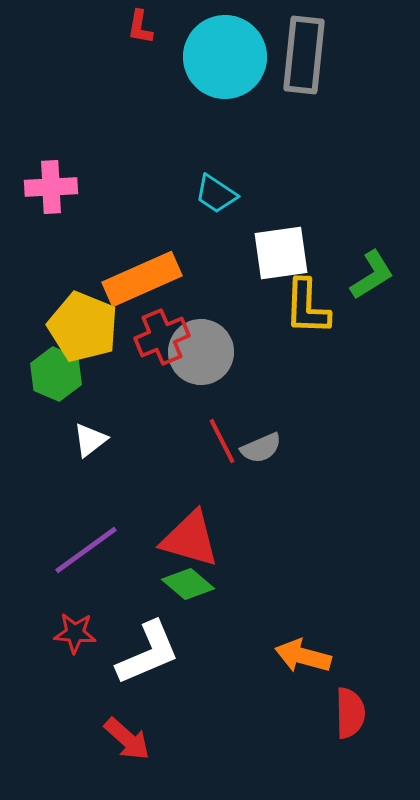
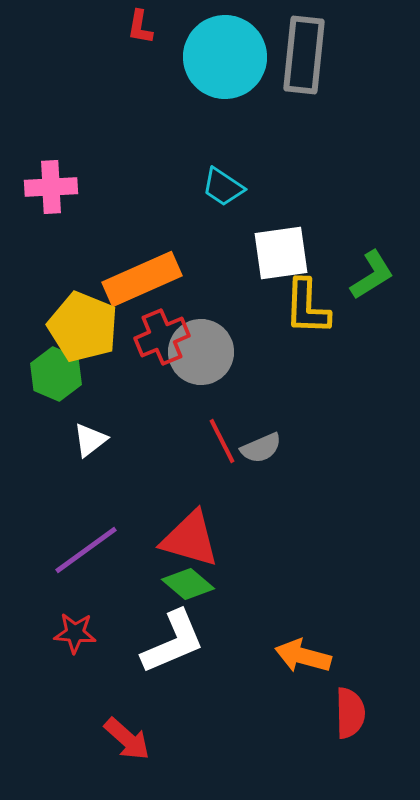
cyan trapezoid: moved 7 px right, 7 px up
white L-shape: moved 25 px right, 11 px up
